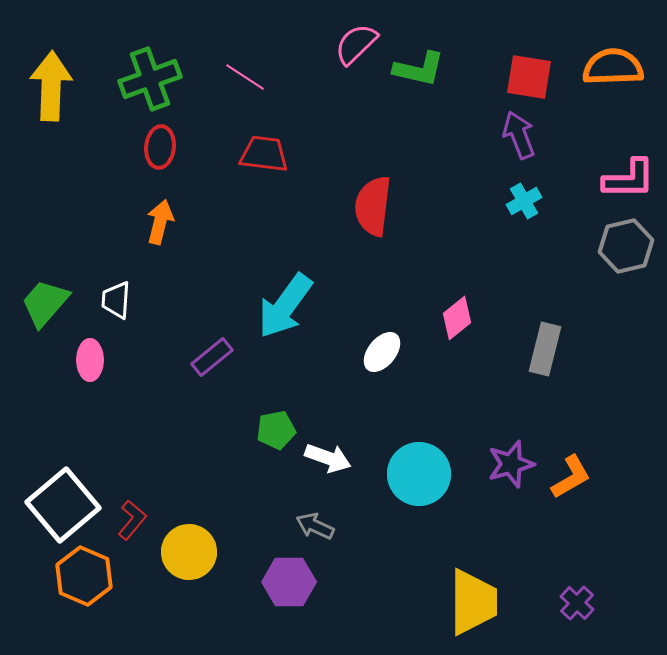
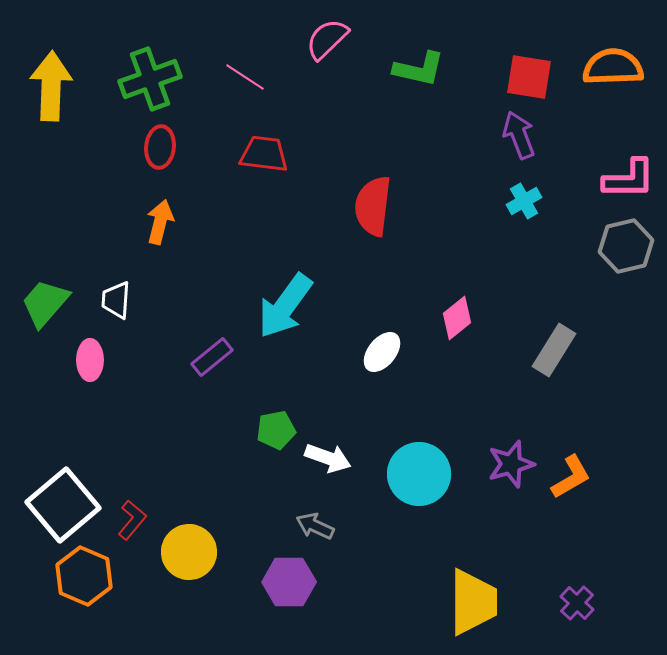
pink semicircle: moved 29 px left, 5 px up
gray rectangle: moved 9 px right, 1 px down; rotated 18 degrees clockwise
